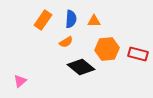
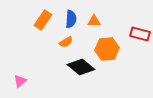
red rectangle: moved 2 px right, 20 px up
